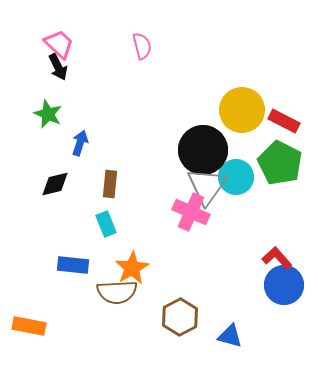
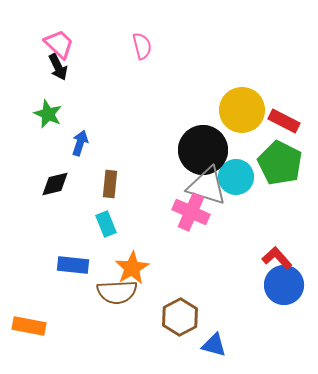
gray triangle: rotated 48 degrees counterclockwise
blue triangle: moved 16 px left, 9 px down
